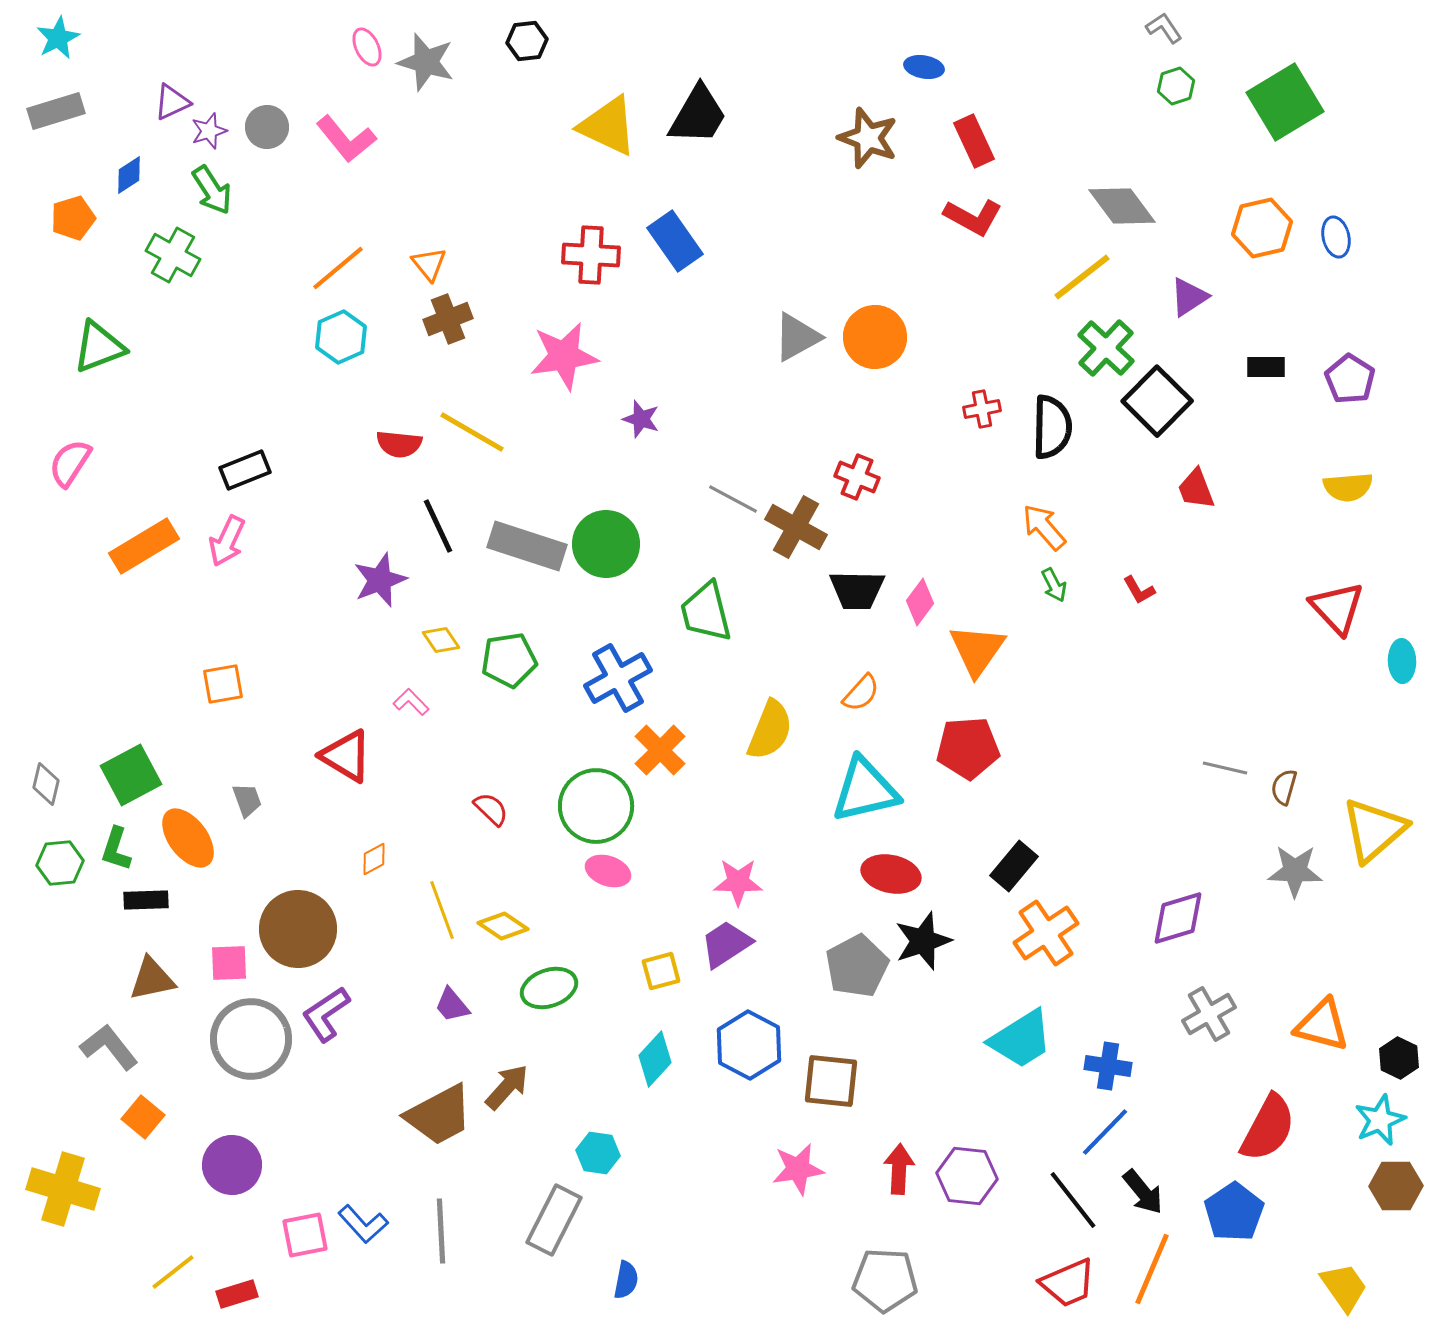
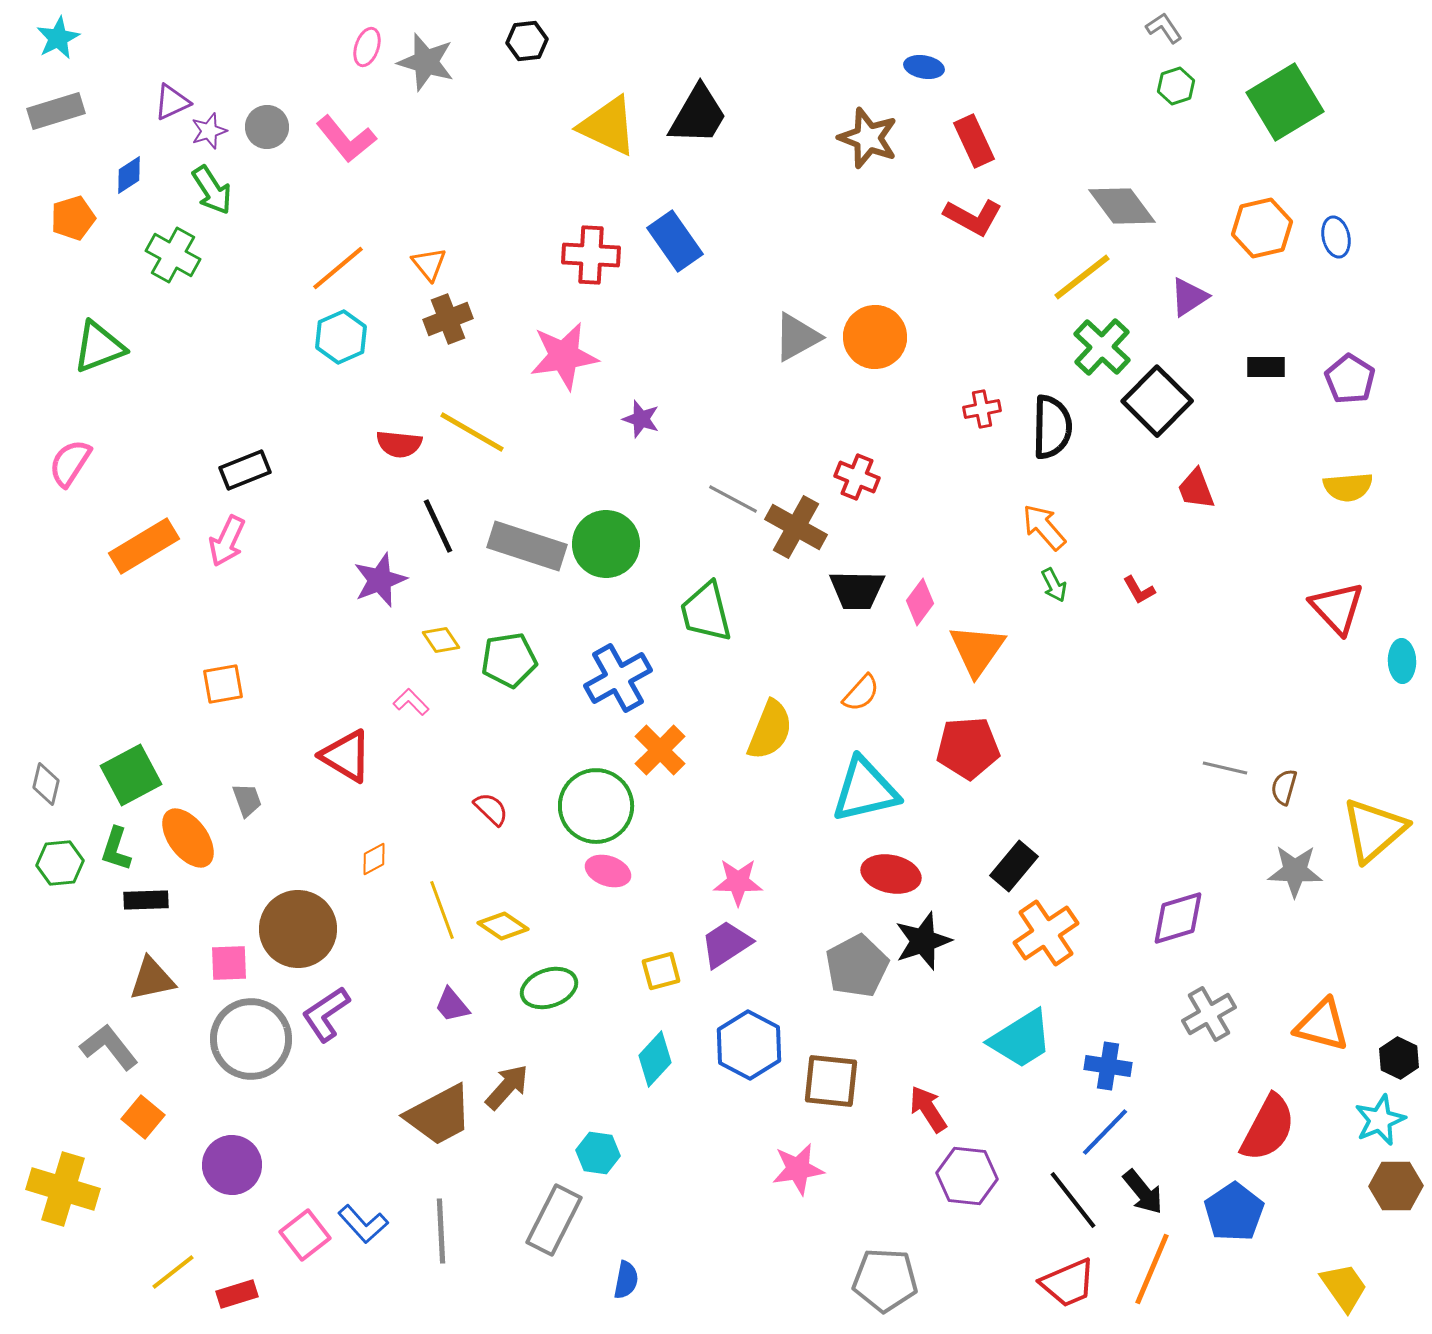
pink ellipse at (367, 47): rotated 45 degrees clockwise
green cross at (1106, 348): moved 4 px left, 1 px up
red arrow at (899, 1169): moved 29 px right, 60 px up; rotated 36 degrees counterclockwise
pink square at (305, 1235): rotated 27 degrees counterclockwise
